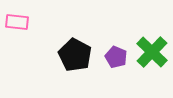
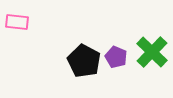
black pentagon: moved 9 px right, 6 px down
